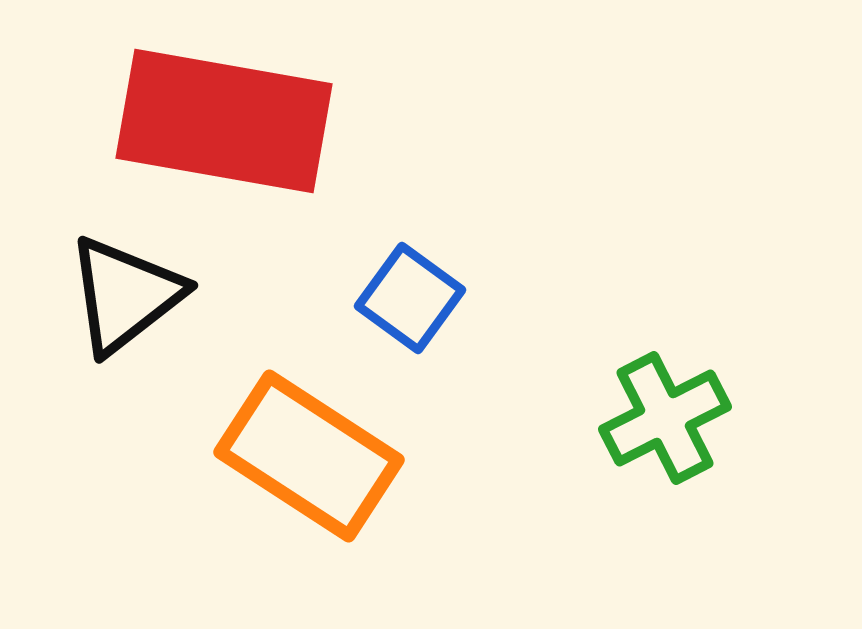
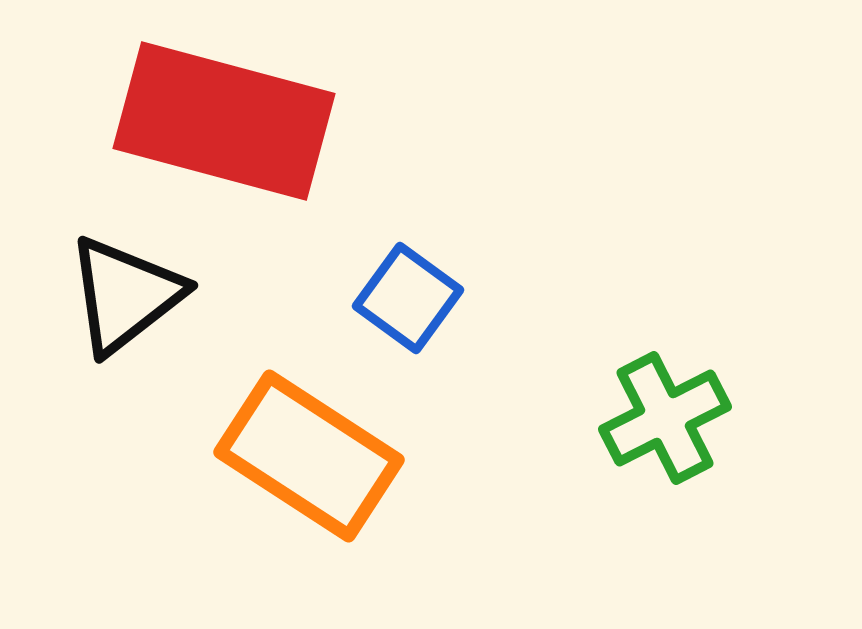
red rectangle: rotated 5 degrees clockwise
blue square: moved 2 px left
